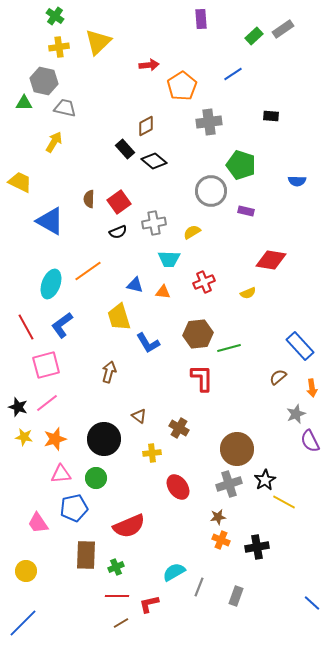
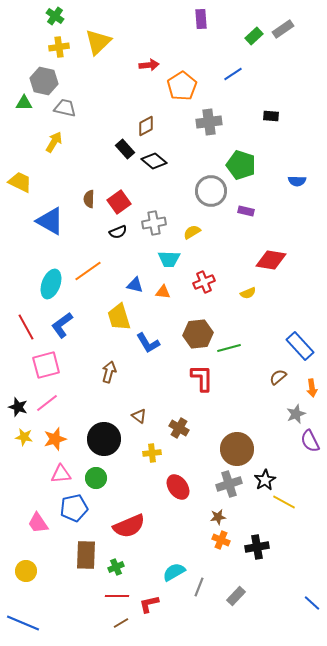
gray rectangle at (236, 596): rotated 24 degrees clockwise
blue line at (23, 623): rotated 68 degrees clockwise
